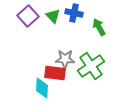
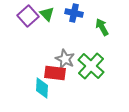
green triangle: moved 6 px left, 2 px up
green arrow: moved 3 px right
gray star: rotated 24 degrees clockwise
green cross: rotated 12 degrees counterclockwise
